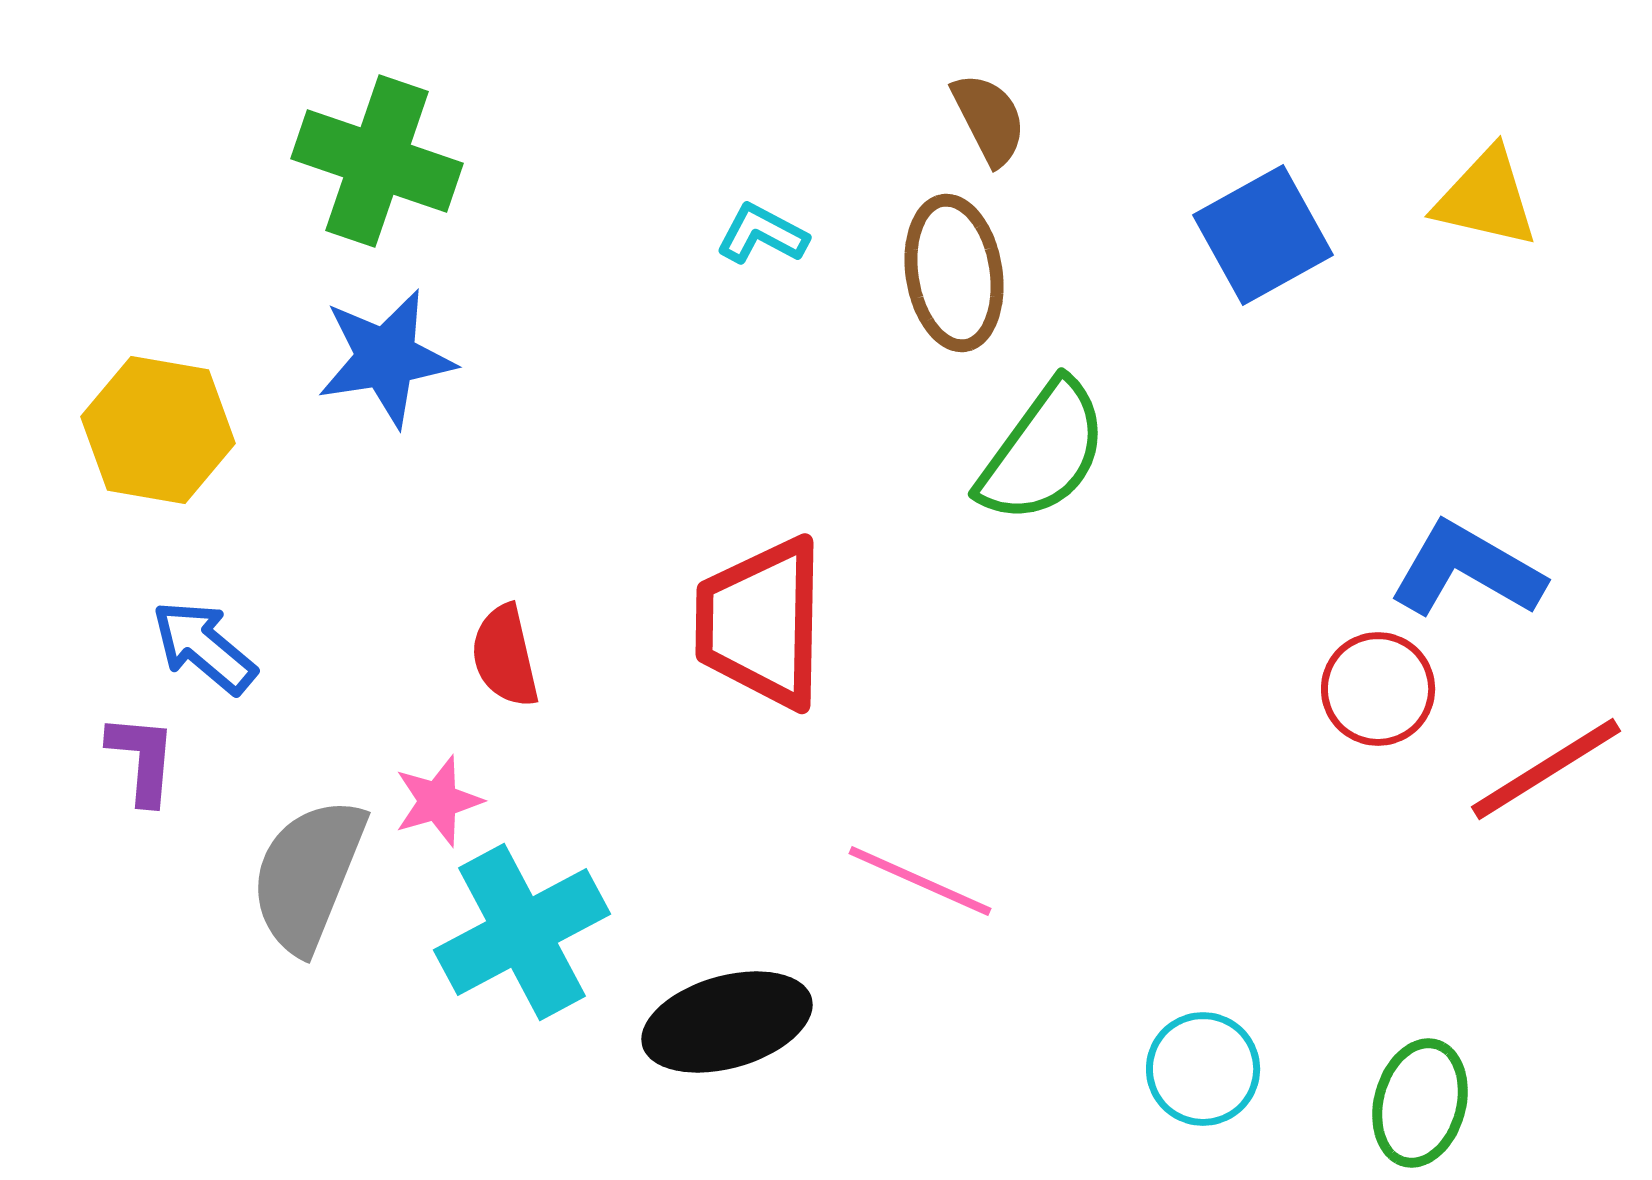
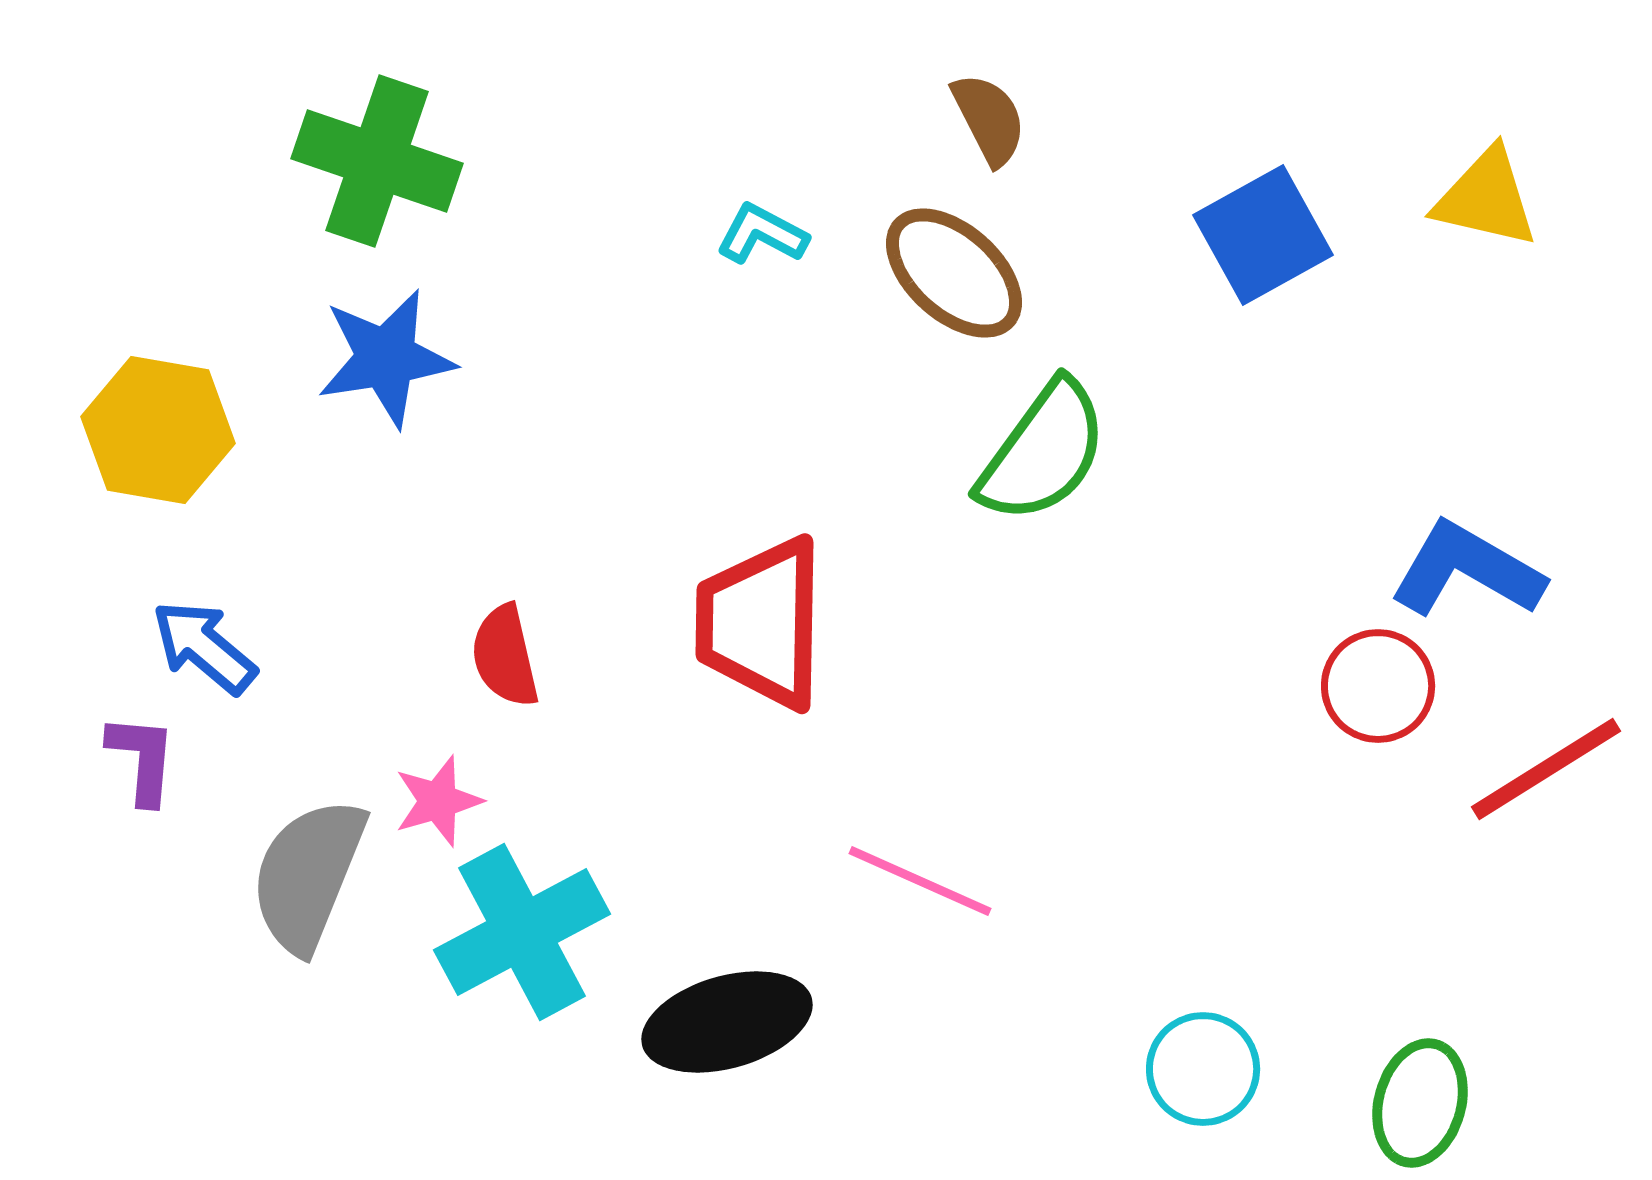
brown ellipse: rotated 39 degrees counterclockwise
red circle: moved 3 px up
